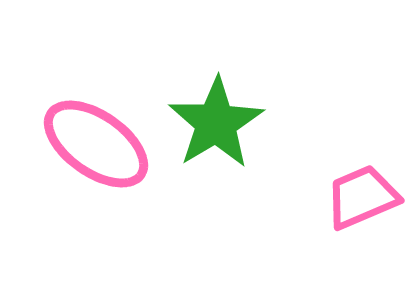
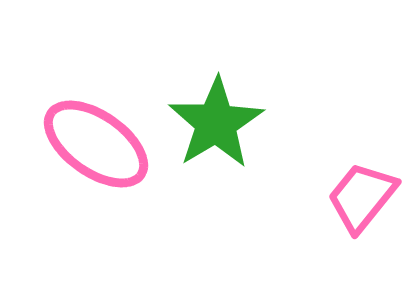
pink trapezoid: rotated 28 degrees counterclockwise
